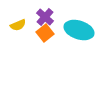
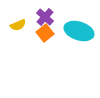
cyan ellipse: moved 1 px down
